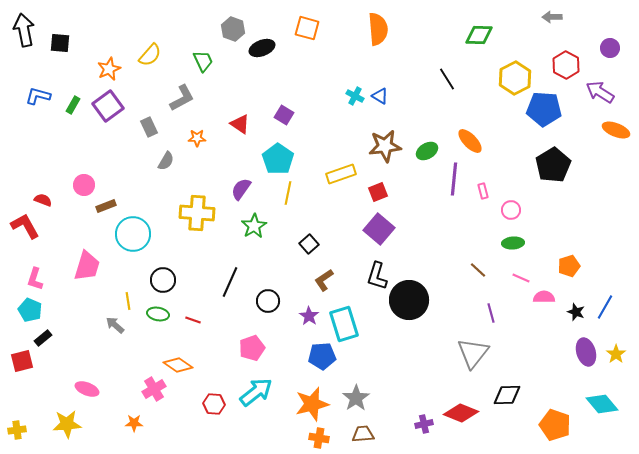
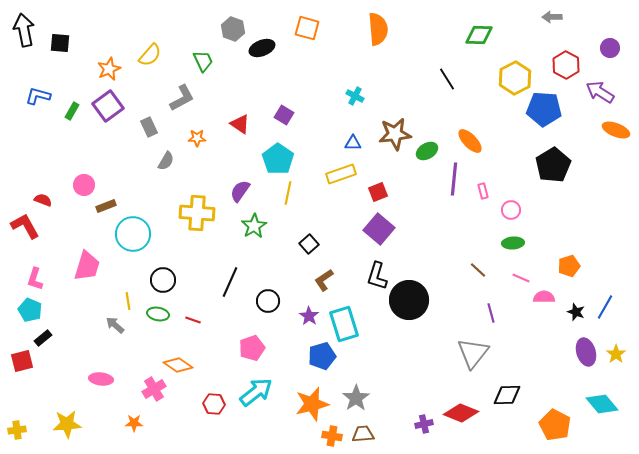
blue triangle at (380, 96): moved 27 px left, 47 px down; rotated 30 degrees counterclockwise
green rectangle at (73, 105): moved 1 px left, 6 px down
brown star at (385, 146): moved 10 px right, 12 px up
purple semicircle at (241, 189): moved 1 px left, 2 px down
blue pentagon at (322, 356): rotated 12 degrees counterclockwise
pink ellipse at (87, 389): moved 14 px right, 10 px up; rotated 15 degrees counterclockwise
orange pentagon at (555, 425): rotated 8 degrees clockwise
orange cross at (319, 438): moved 13 px right, 2 px up
